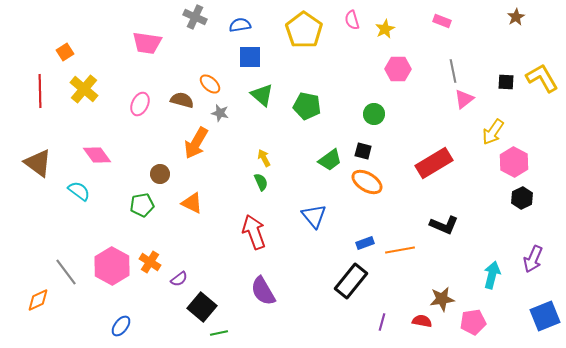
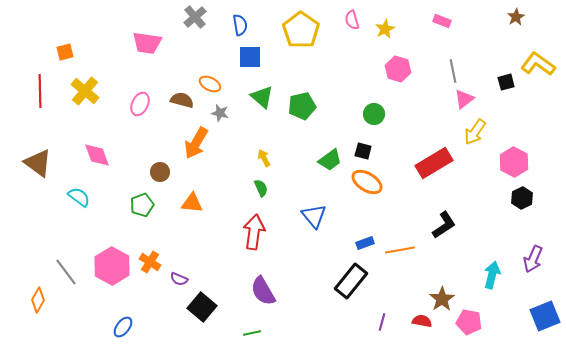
gray cross at (195, 17): rotated 25 degrees clockwise
blue semicircle at (240, 25): rotated 90 degrees clockwise
yellow pentagon at (304, 30): moved 3 px left
orange square at (65, 52): rotated 18 degrees clockwise
pink hexagon at (398, 69): rotated 15 degrees clockwise
yellow L-shape at (542, 78): moved 4 px left, 14 px up; rotated 24 degrees counterclockwise
black square at (506, 82): rotated 18 degrees counterclockwise
orange ellipse at (210, 84): rotated 15 degrees counterclockwise
yellow cross at (84, 89): moved 1 px right, 2 px down
green triangle at (262, 95): moved 2 px down
green pentagon at (307, 106): moved 5 px left; rotated 24 degrees counterclockwise
yellow arrow at (493, 132): moved 18 px left
pink diamond at (97, 155): rotated 16 degrees clockwise
brown circle at (160, 174): moved 2 px up
green semicircle at (261, 182): moved 6 px down
cyan semicircle at (79, 191): moved 6 px down
orange triangle at (192, 203): rotated 20 degrees counterclockwise
green pentagon at (142, 205): rotated 10 degrees counterclockwise
black L-shape at (444, 225): rotated 56 degrees counterclockwise
red arrow at (254, 232): rotated 28 degrees clockwise
purple semicircle at (179, 279): rotated 60 degrees clockwise
brown star at (442, 299): rotated 25 degrees counterclockwise
orange diamond at (38, 300): rotated 35 degrees counterclockwise
pink pentagon at (473, 322): moved 4 px left; rotated 20 degrees clockwise
blue ellipse at (121, 326): moved 2 px right, 1 px down
green line at (219, 333): moved 33 px right
